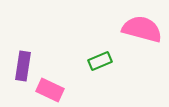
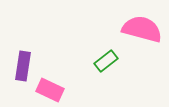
green rectangle: moved 6 px right; rotated 15 degrees counterclockwise
